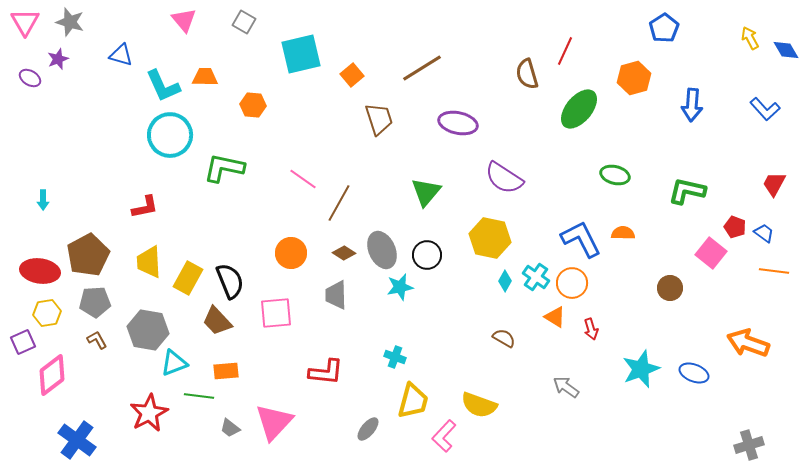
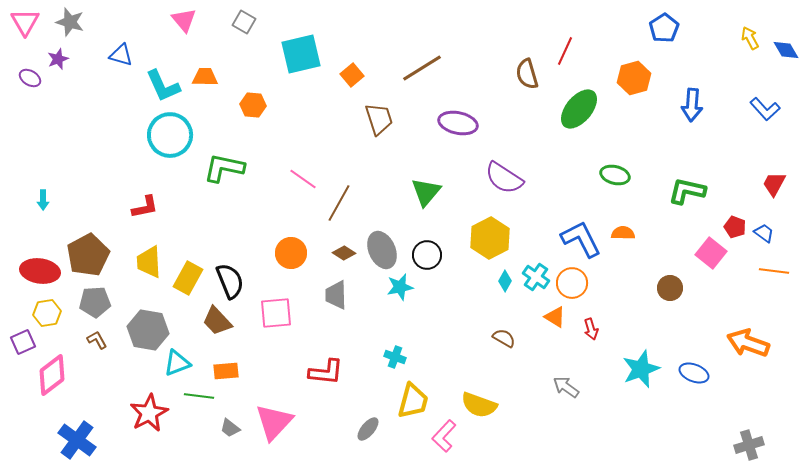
yellow hexagon at (490, 238): rotated 21 degrees clockwise
cyan triangle at (174, 363): moved 3 px right
